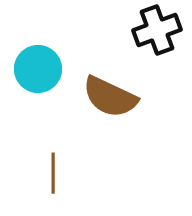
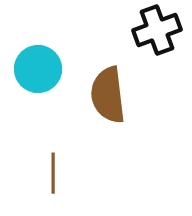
brown semicircle: moved 2 px left, 2 px up; rotated 58 degrees clockwise
